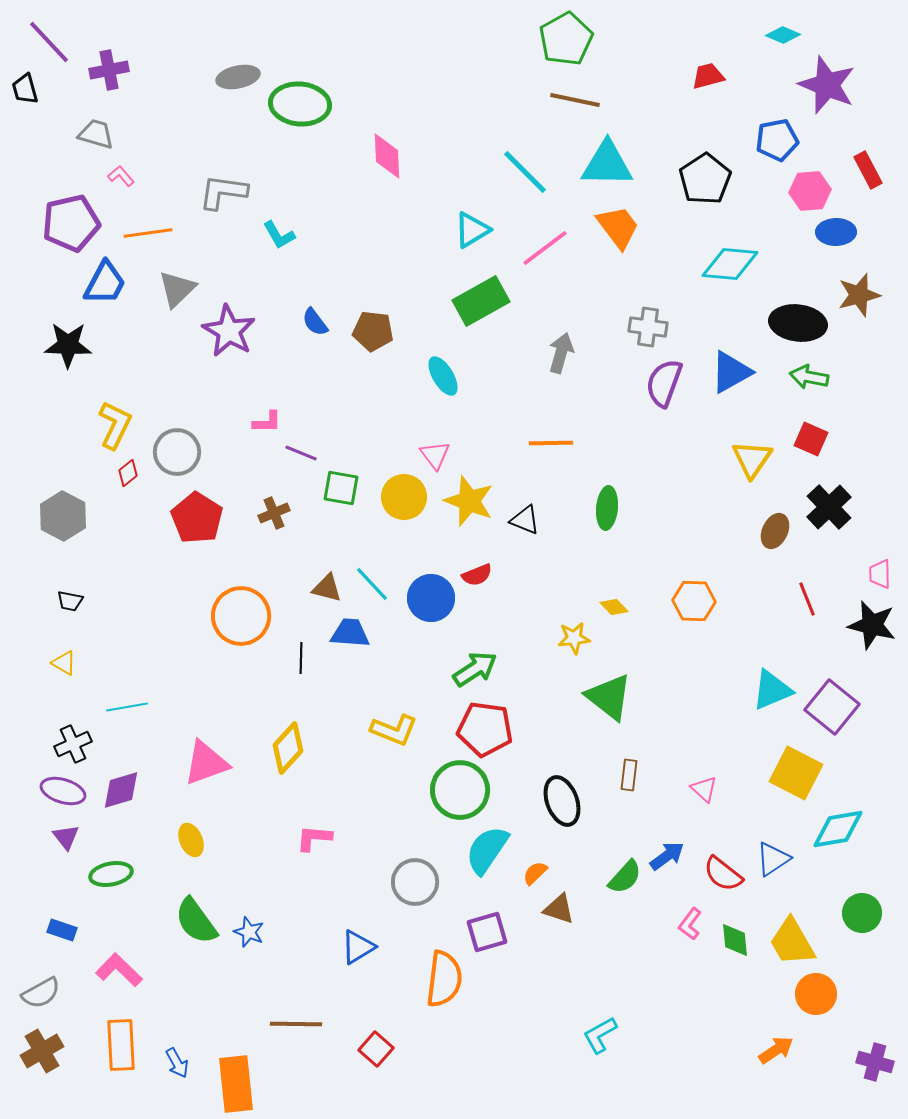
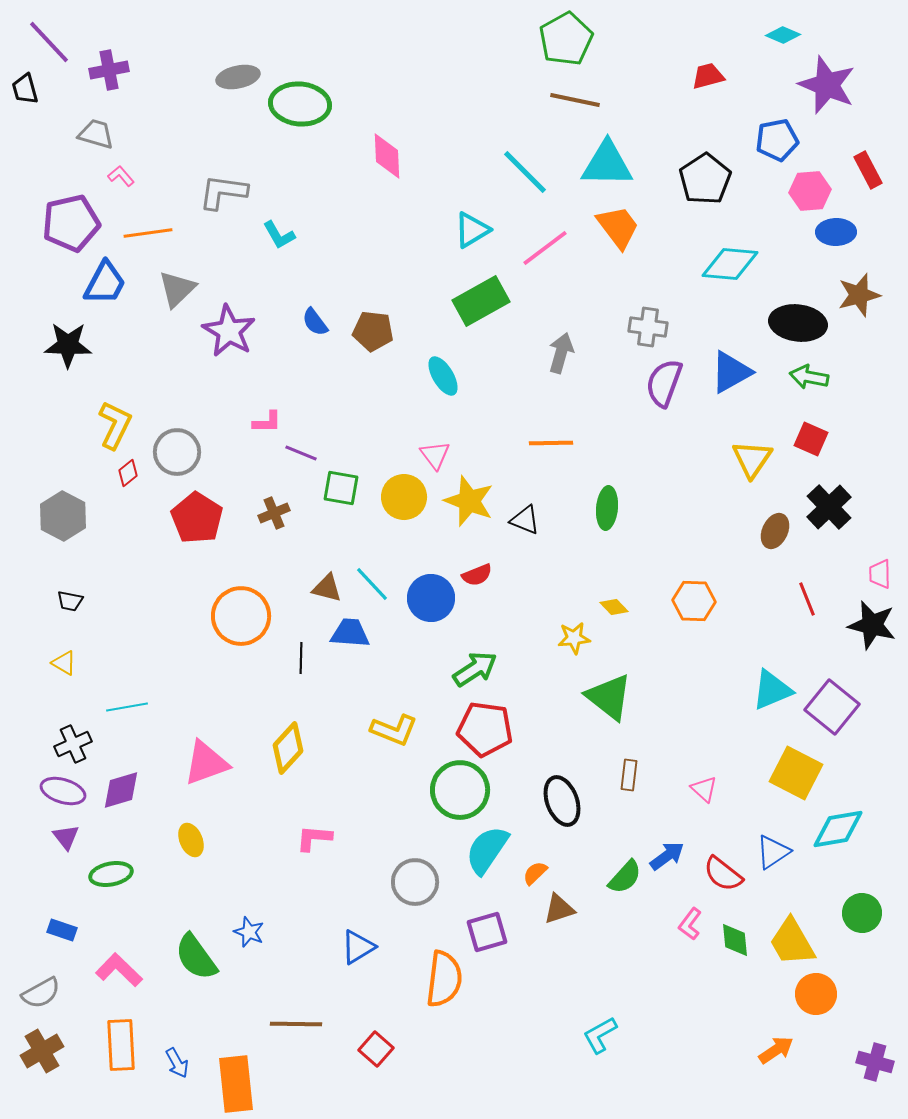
blue triangle at (773, 859): moved 7 px up
brown triangle at (559, 909): rotated 36 degrees counterclockwise
green semicircle at (196, 921): moved 36 px down
